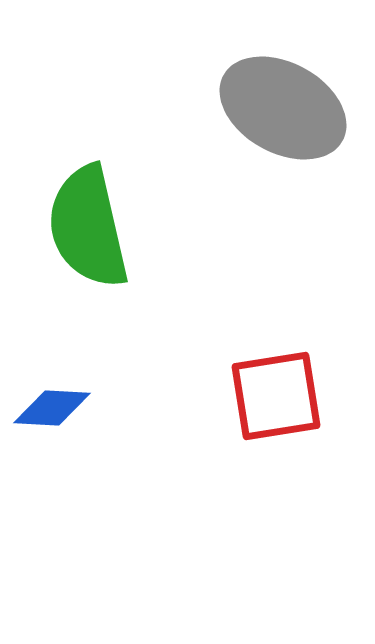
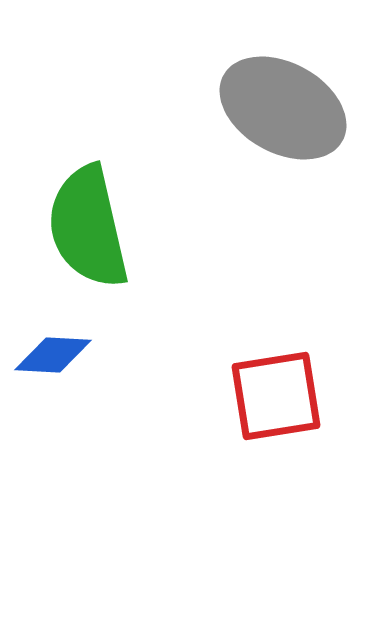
blue diamond: moved 1 px right, 53 px up
